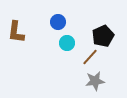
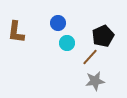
blue circle: moved 1 px down
